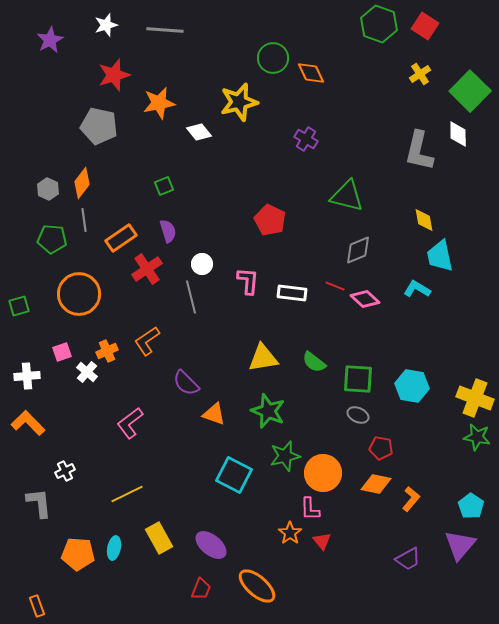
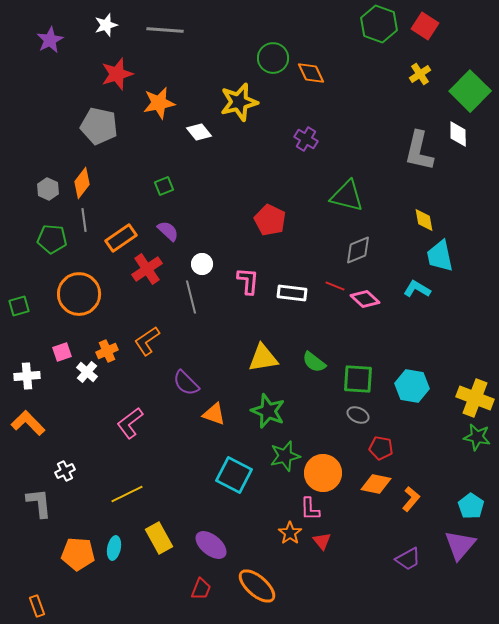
red star at (114, 75): moved 3 px right, 1 px up
purple semicircle at (168, 231): rotated 30 degrees counterclockwise
